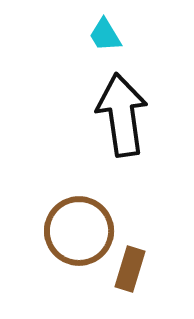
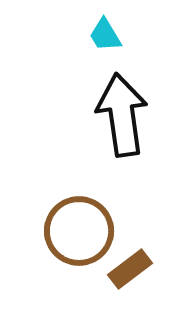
brown rectangle: rotated 36 degrees clockwise
